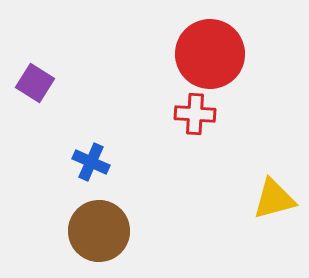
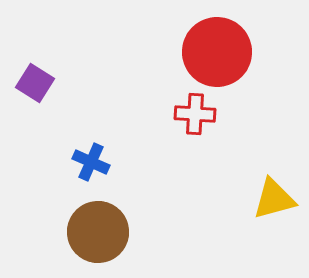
red circle: moved 7 px right, 2 px up
brown circle: moved 1 px left, 1 px down
